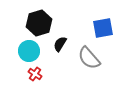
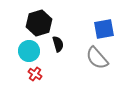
blue square: moved 1 px right, 1 px down
black semicircle: moved 2 px left; rotated 133 degrees clockwise
gray semicircle: moved 8 px right
